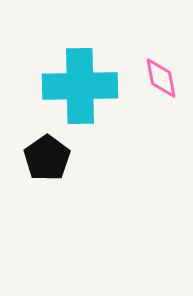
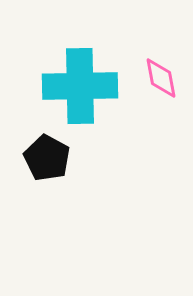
black pentagon: rotated 9 degrees counterclockwise
